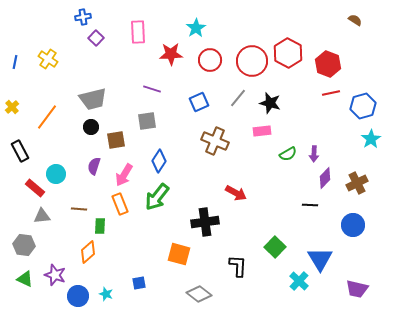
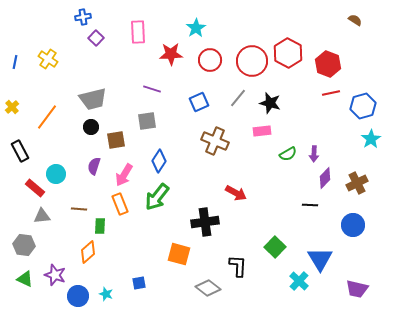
gray diamond at (199, 294): moved 9 px right, 6 px up
